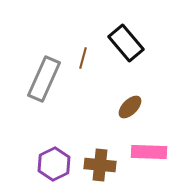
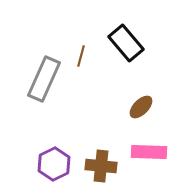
brown line: moved 2 px left, 2 px up
brown ellipse: moved 11 px right
brown cross: moved 1 px right, 1 px down
